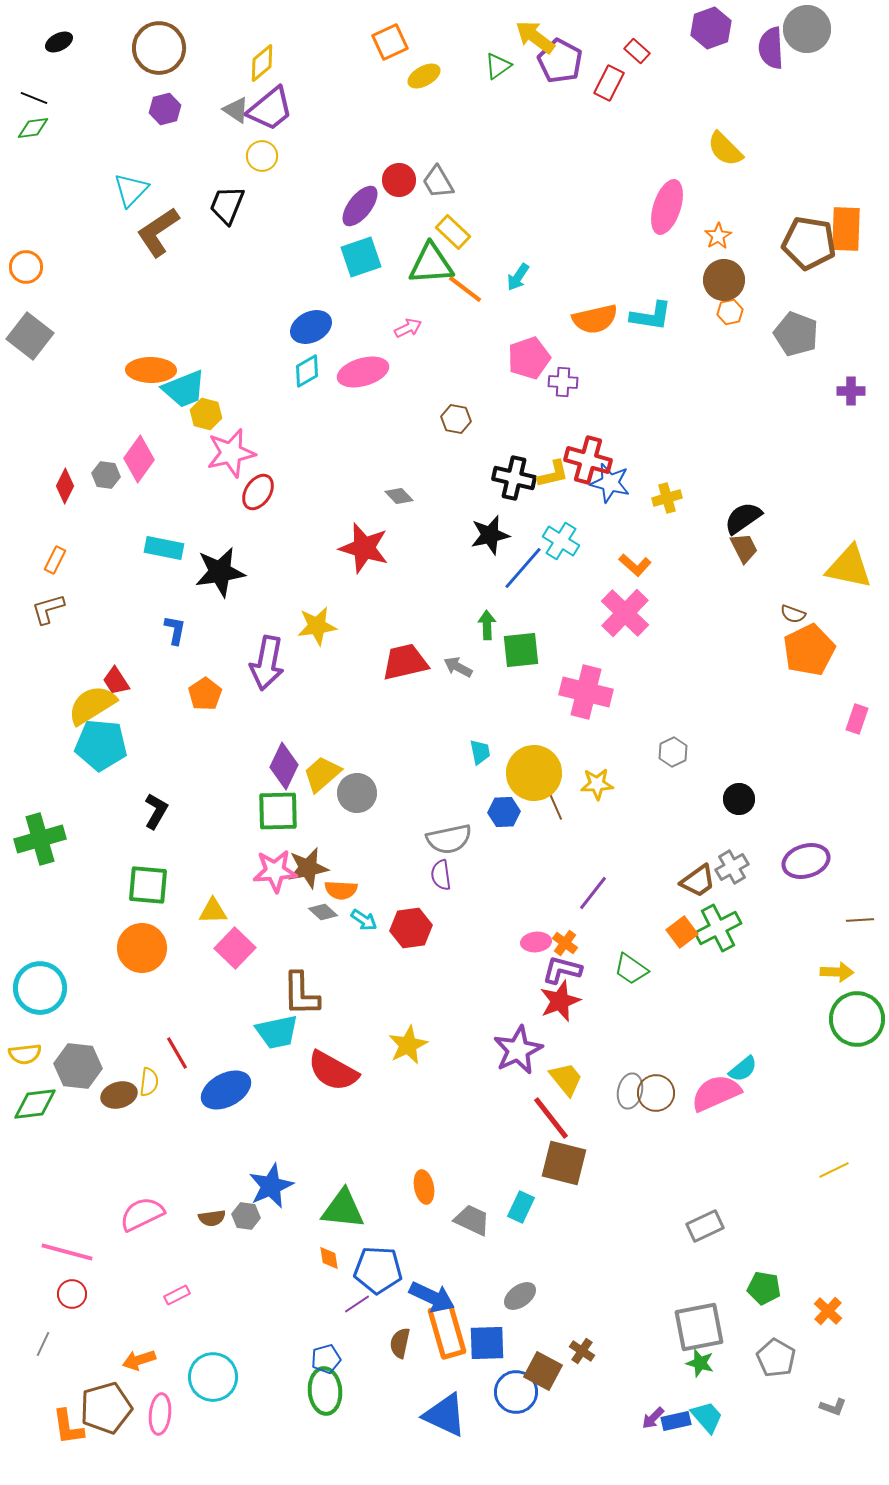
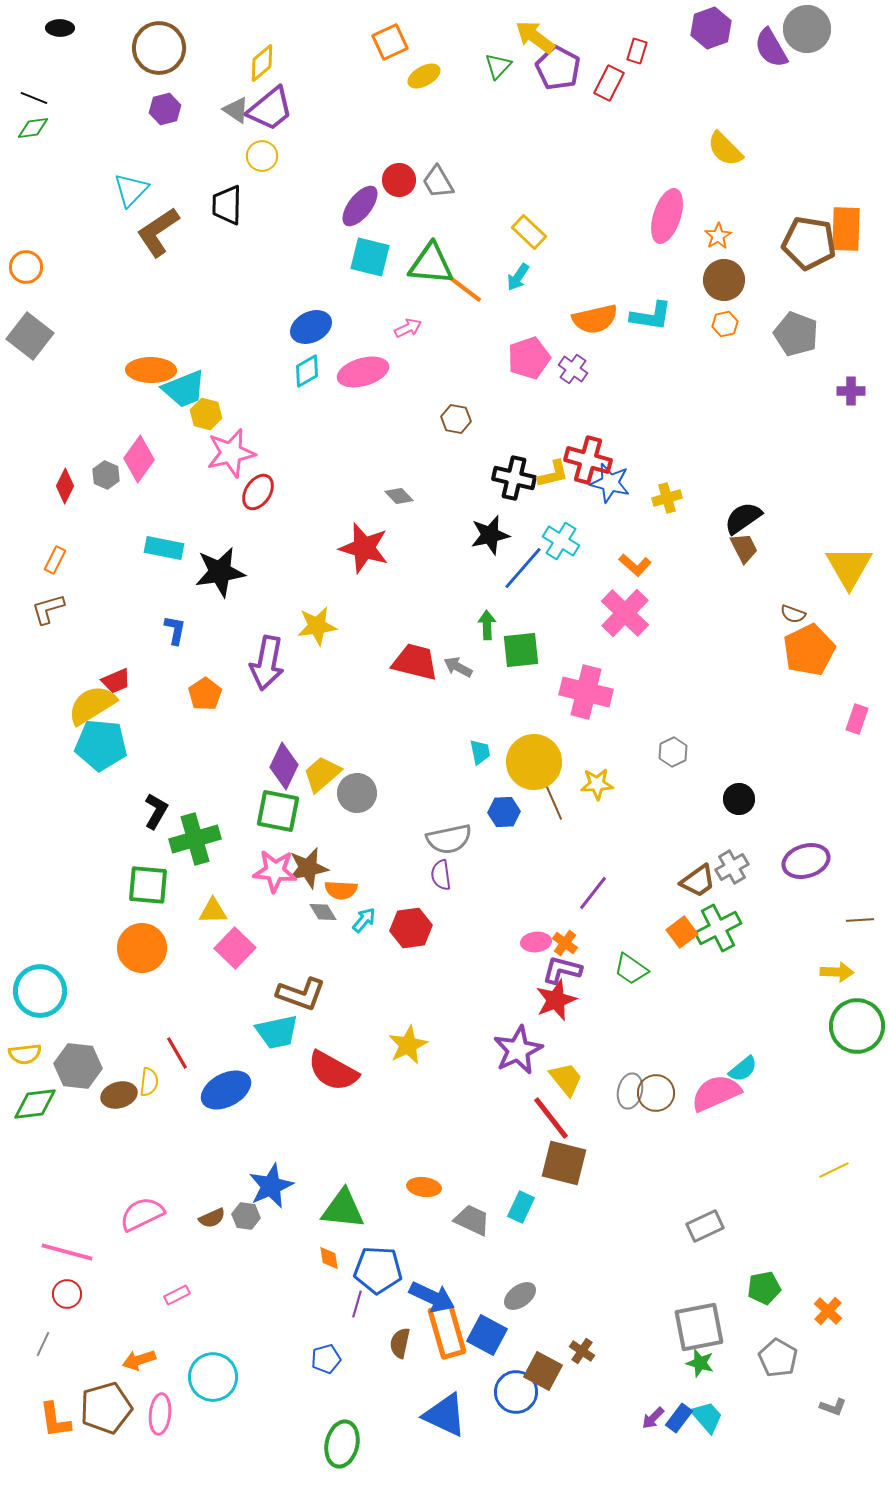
black ellipse at (59, 42): moved 1 px right, 14 px up; rotated 28 degrees clockwise
purple semicircle at (771, 48): rotated 27 degrees counterclockwise
red rectangle at (637, 51): rotated 65 degrees clockwise
purple pentagon at (560, 61): moved 2 px left, 7 px down
green triangle at (498, 66): rotated 12 degrees counterclockwise
black trapezoid at (227, 205): rotated 21 degrees counterclockwise
pink ellipse at (667, 207): moved 9 px down
yellow rectangle at (453, 232): moved 76 px right
cyan square at (361, 257): moved 9 px right; rotated 33 degrees clockwise
green triangle at (431, 264): rotated 9 degrees clockwise
orange hexagon at (730, 312): moved 5 px left, 12 px down
purple cross at (563, 382): moved 10 px right, 13 px up; rotated 32 degrees clockwise
gray hexagon at (106, 475): rotated 16 degrees clockwise
yellow triangle at (849, 567): rotated 48 degrees clockwise
red trapezoid at (405, 662): moved 10 px right; rotated 27 degrees clockwise
red trapezoid at (116, 681): rotated 80 degrees counterclockwise
yellow circle at (534, 773): moved 11 px up
green square at (278, 811): rotated 12 degrees clockwise
green cross at (40, 839): moved 155 px right
pink star at (275, 871): rotated 9 degrees clockwise
gray diamond at (323, 912): rotated 16 degrees clockwise
cyan arrow at (364, 920): rotated 84 degrees counterclockwise
cyan circle at (40, 988): moved 3 px down
brown L-shape at (301, 994): rotated 69 degrees counterclockwise
red star at (560, 1001): moved 4 px left, 1 px up
green circle at (857, 1019): moved 7 px down
orange ellipse at (424, 1187): rotated 72 degrees counterclockwise
brown semicircle at (212, 1218): rotated 16 degrees counterclockwise
green pentagon at (764, 1288): rotated 20 degrees counterclockwise
red circle at (72, 1294): moved 5 px left
purple line at (357, 1304): rotated 40 degrees counterclockwise
blue square at (487, 1343): moved 8 px up; rotated 30 degrees clockwise
gray pentagon at (776, 1358): moved 2 px right
green ellipse at (325, 1391): moved 17 px right, 53 px down; rotated 18 degrees clockwise
blue rectangle at (676, 1421): moved 3 px right, 3 px up; rotated 40 degrees counterclockwise
orange L-shape at (68, 1427): moved 13 px left, 7 px up
